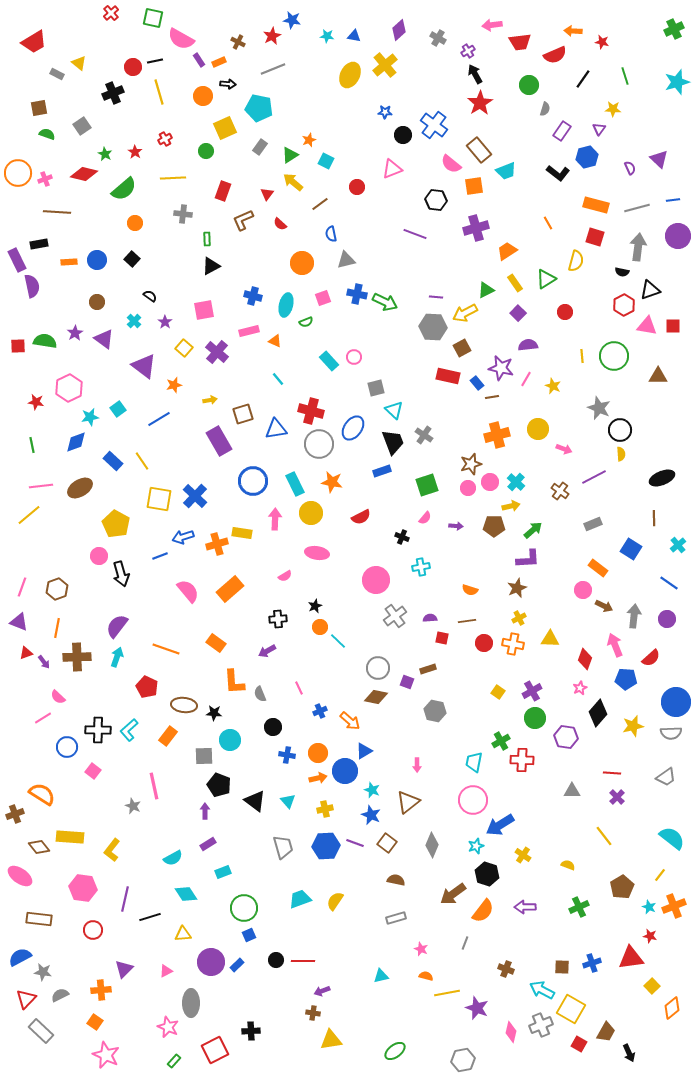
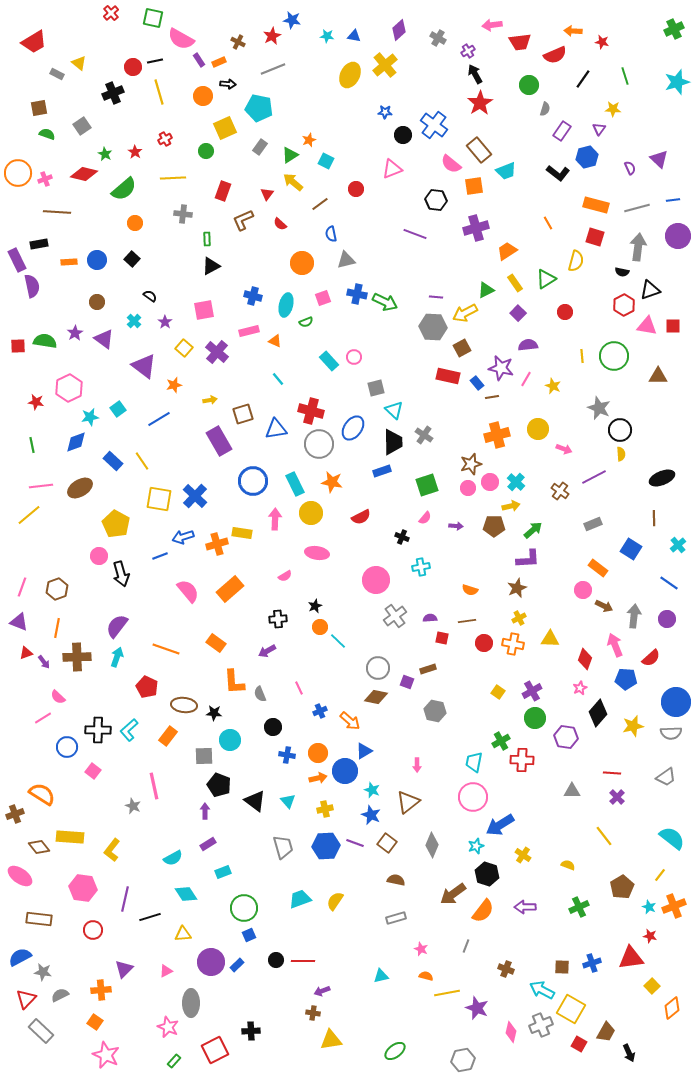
red circle at (357, 187): moved 1 px left, 2 px down
black trapezoid at (393, 442): rotated 20 degrees clockwise
pink circle at (473, 800): moved 3 px up
gray line at (465, 943): moved 1 px right, 3 px down
